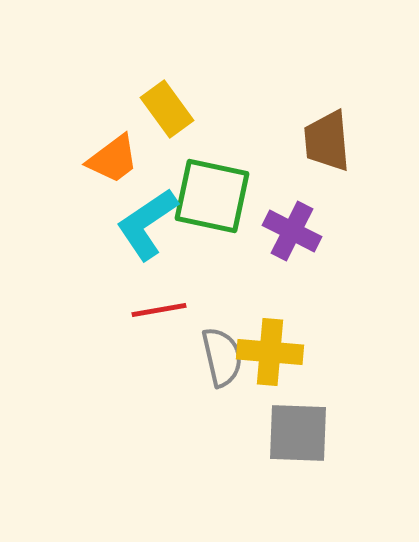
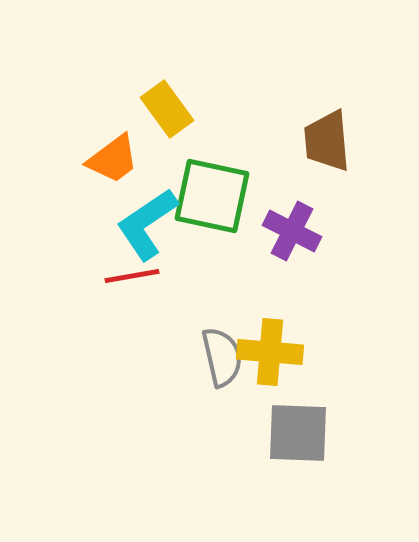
red line: moved 27 px left, 34 px up
